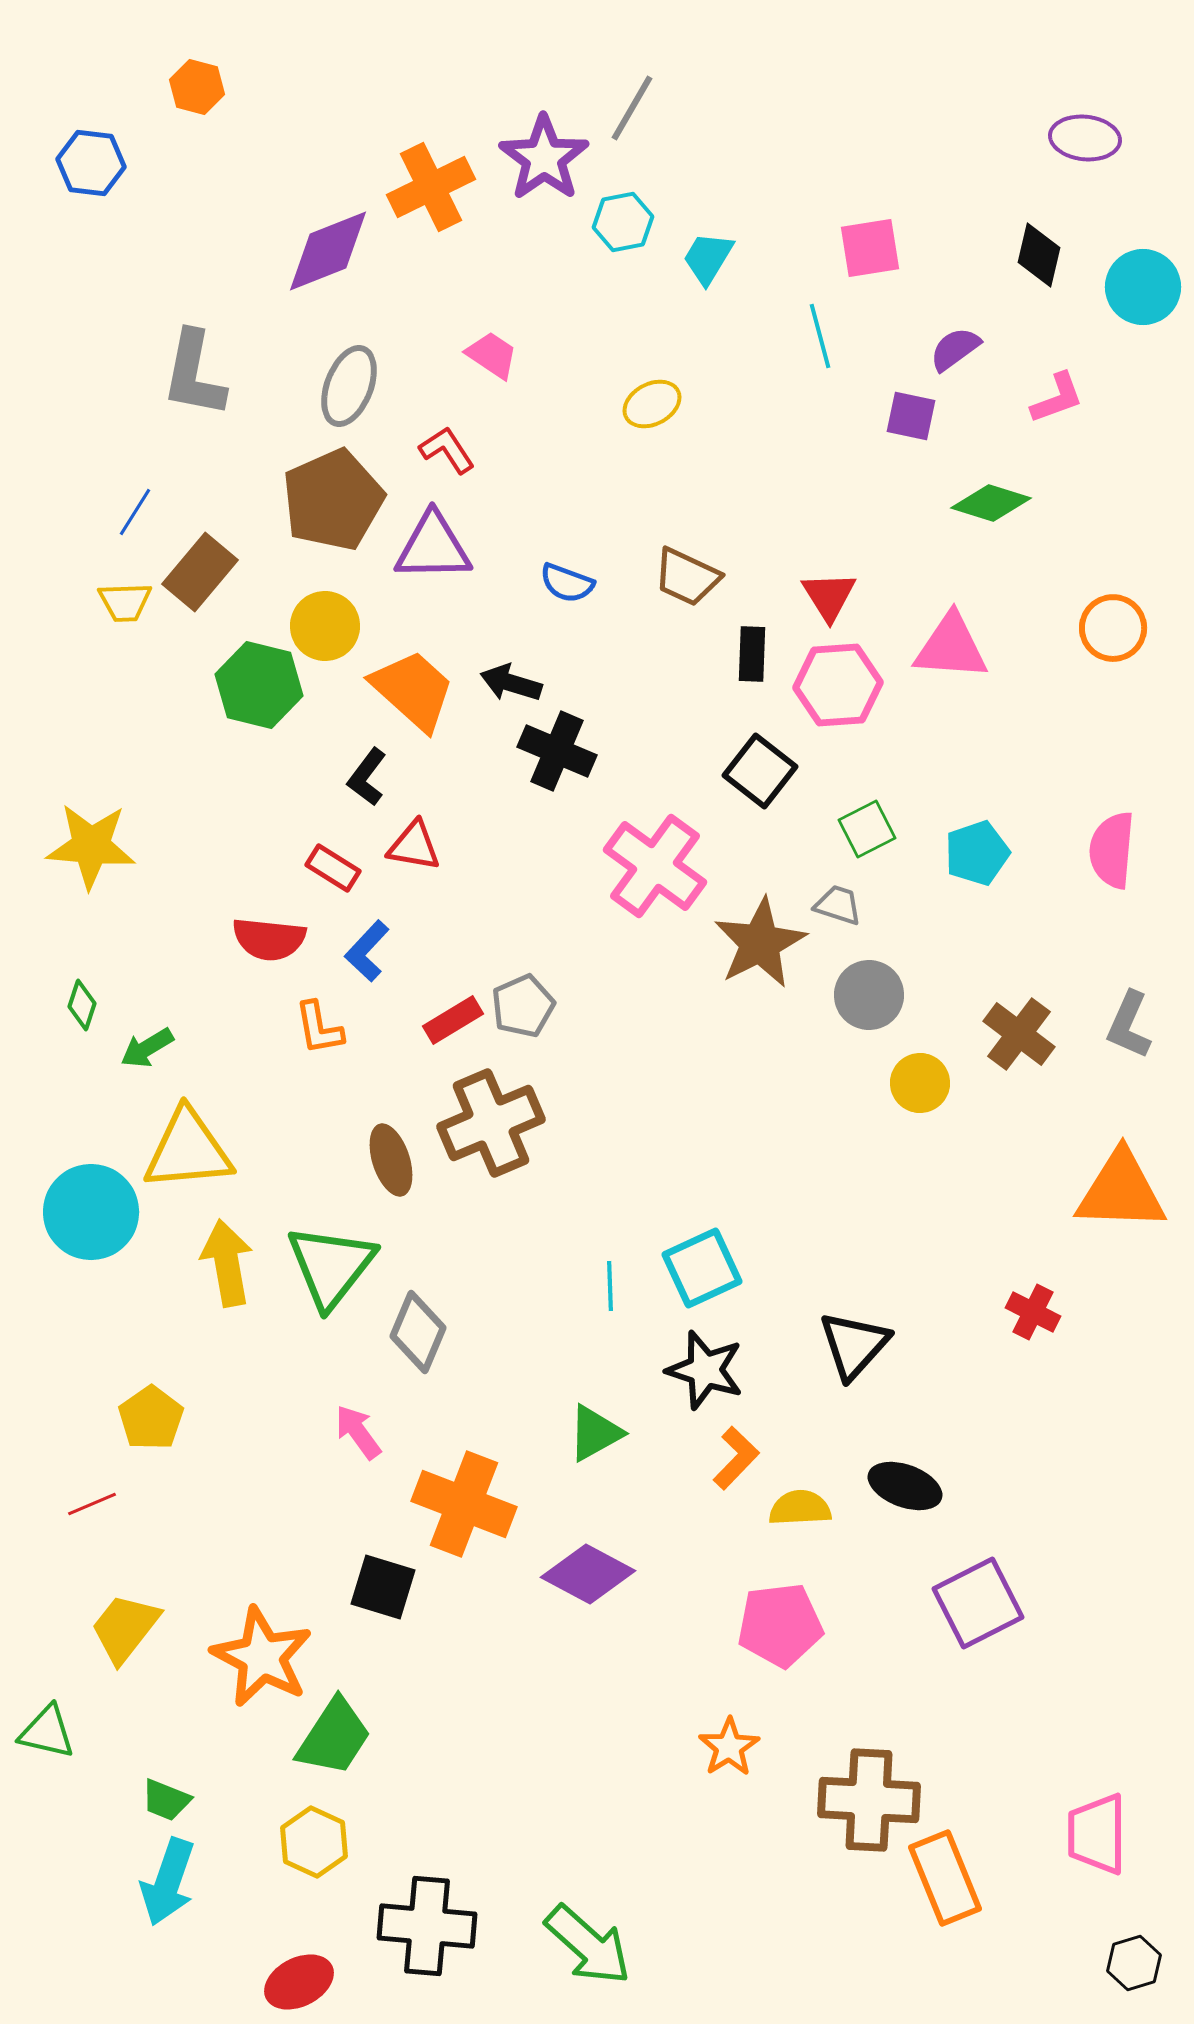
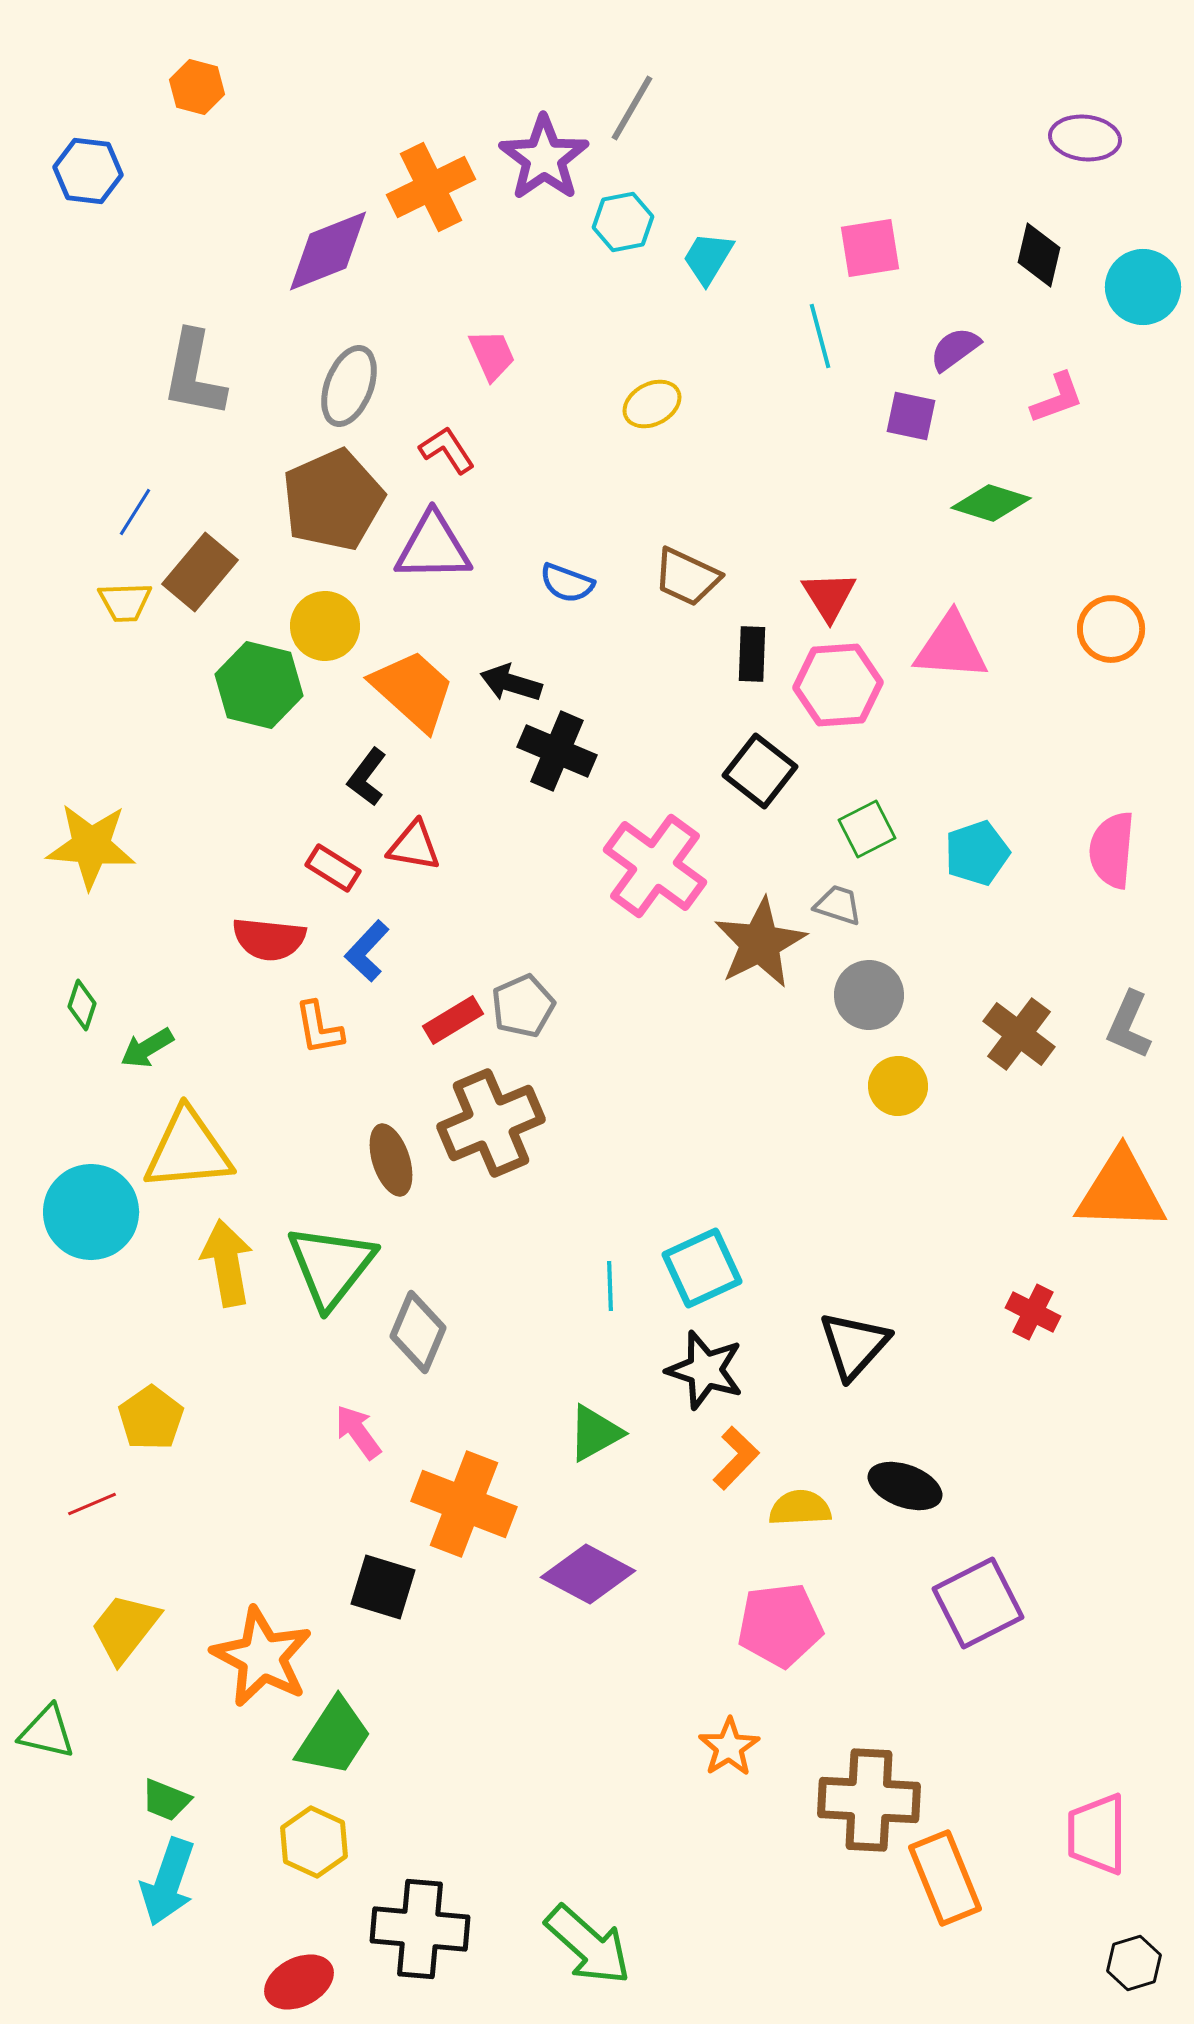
blue hexagon at (91, 163): moved 3 px left, 8 px down
pink trapezoid at (492, 355): rotated 32 degrees clockwise
orange circle at (1113, 628): moved 2 px left, 1 px down
yellow circle at (920, 1083): moved 22 px left, 3 px down
black cross at (427, 1926): moved 7 px left, 3 px down
